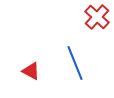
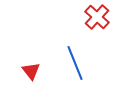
red triangle: rotated 24 degrees clockwise
